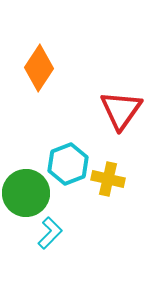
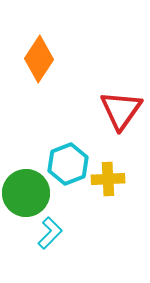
orange diamond: moved 9 px up
yellow cross: rotated 16 degrees counterclockwise
